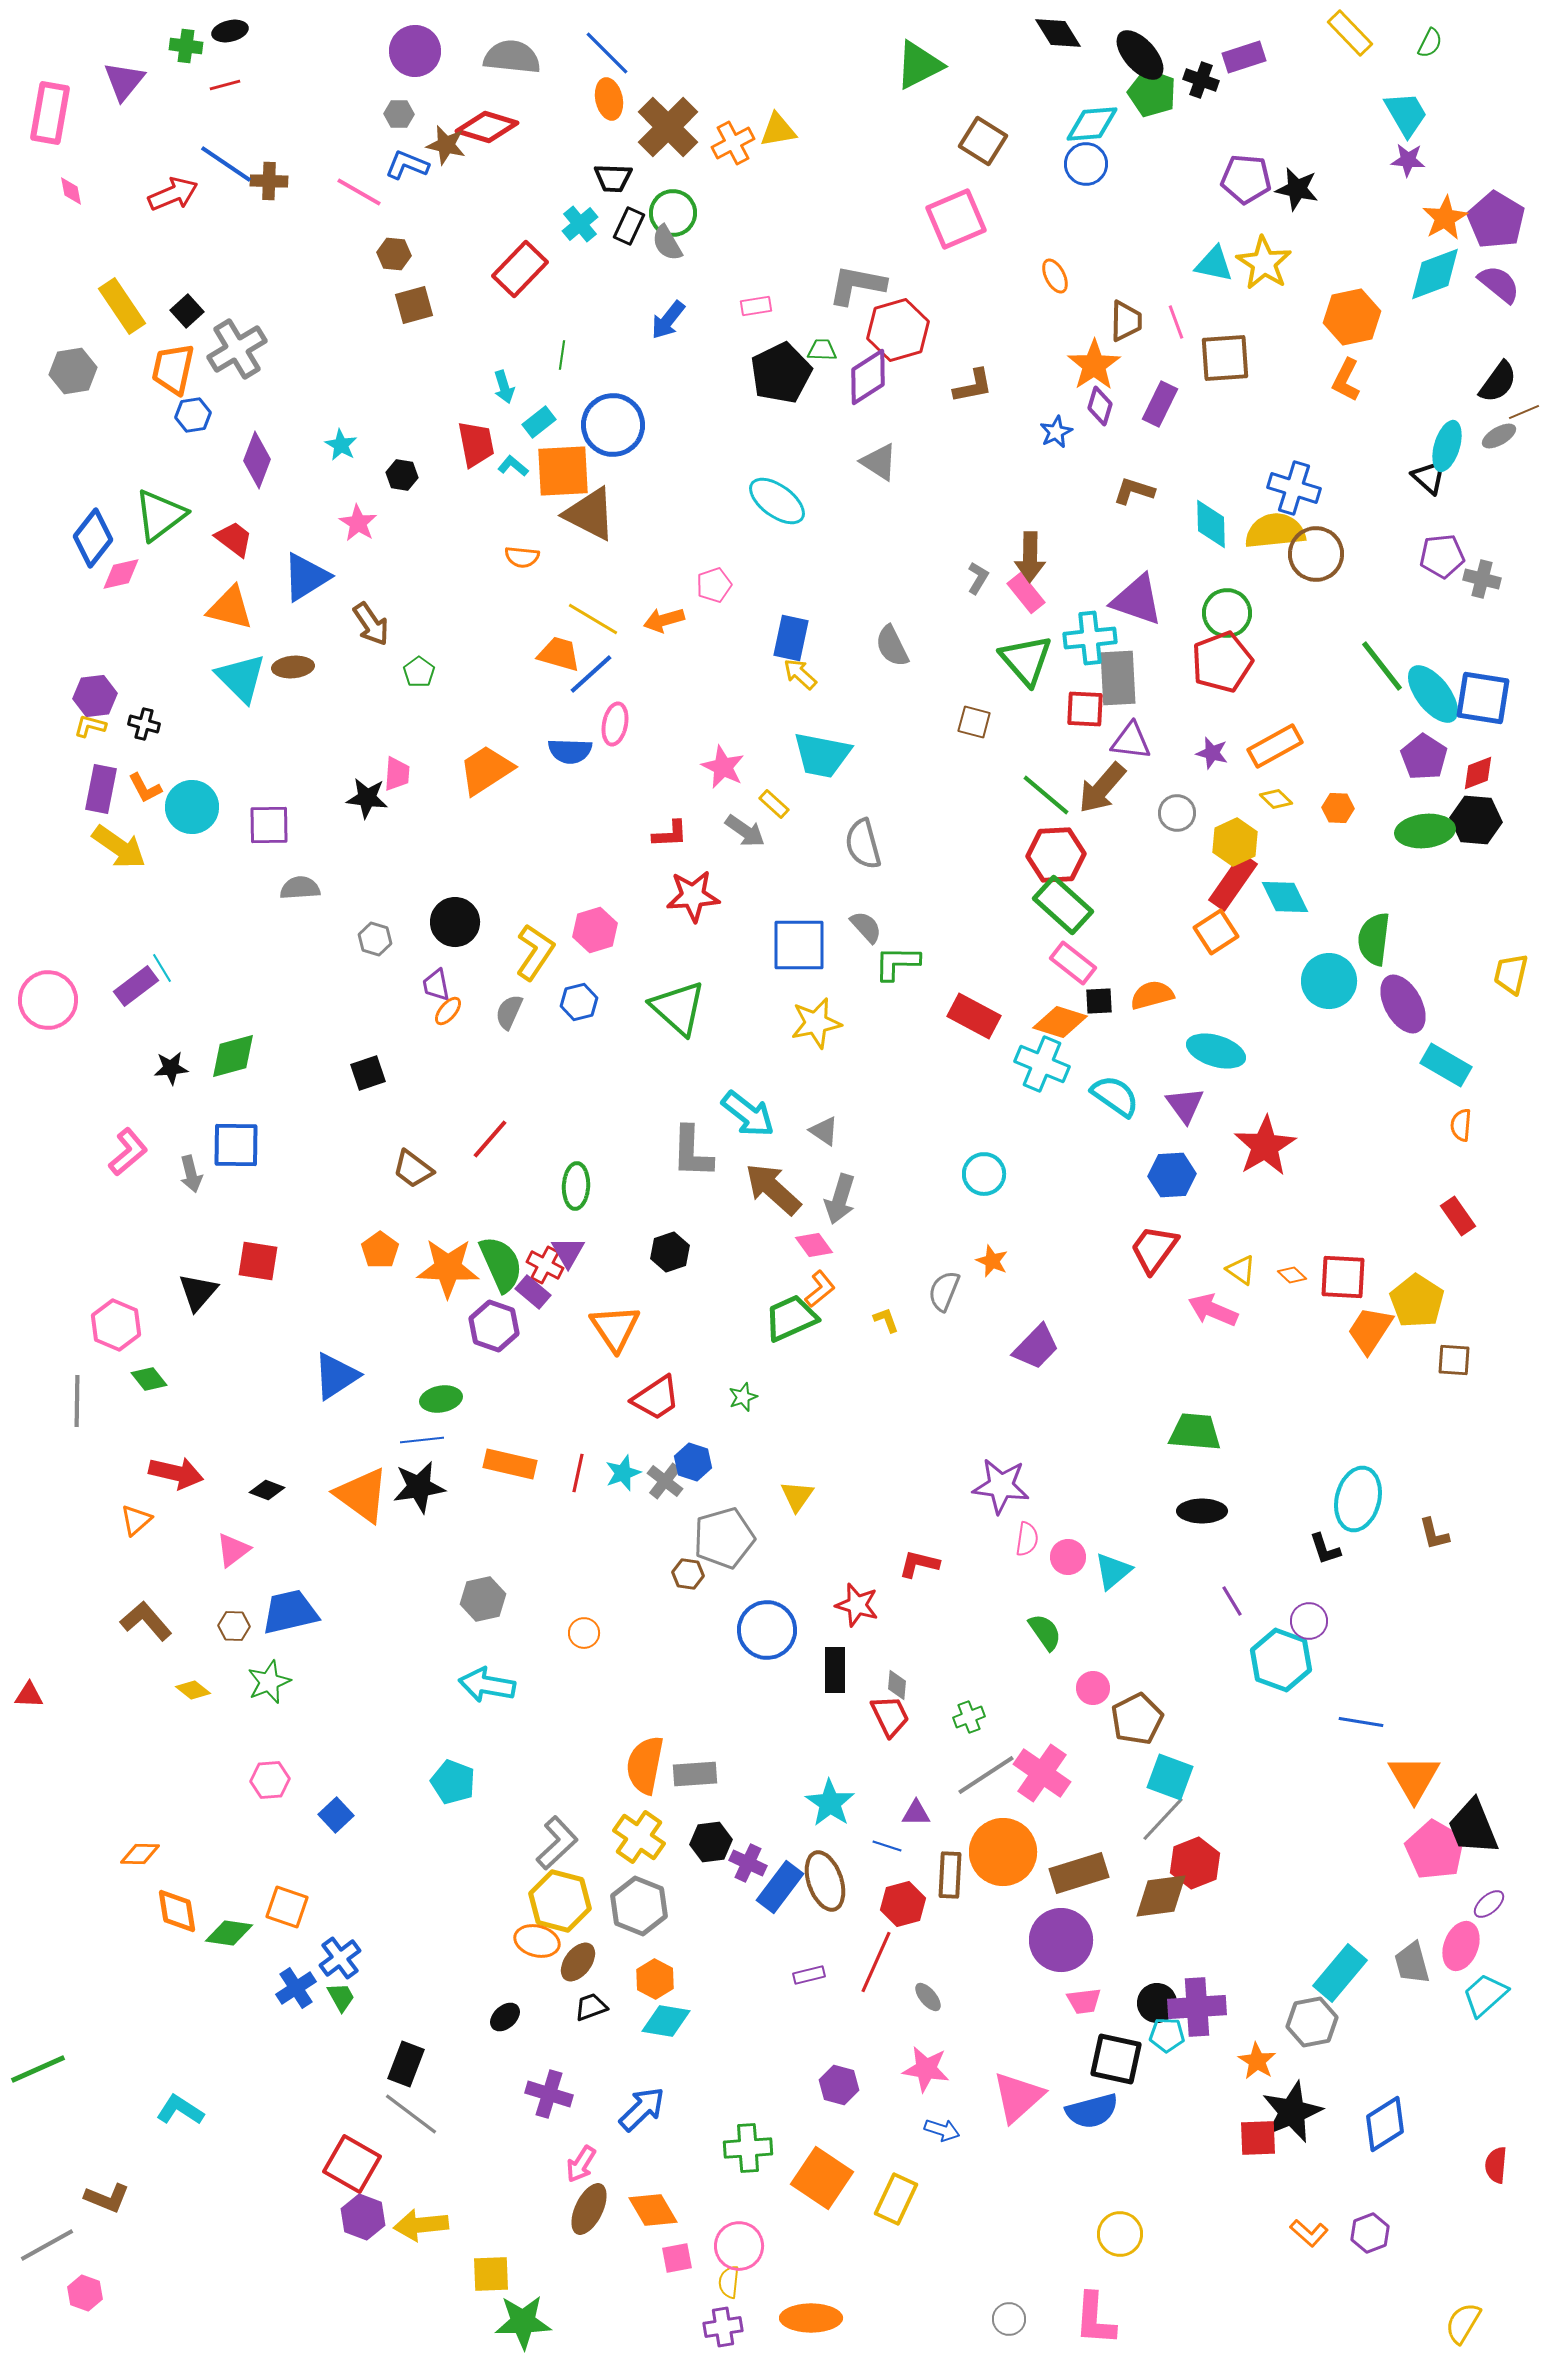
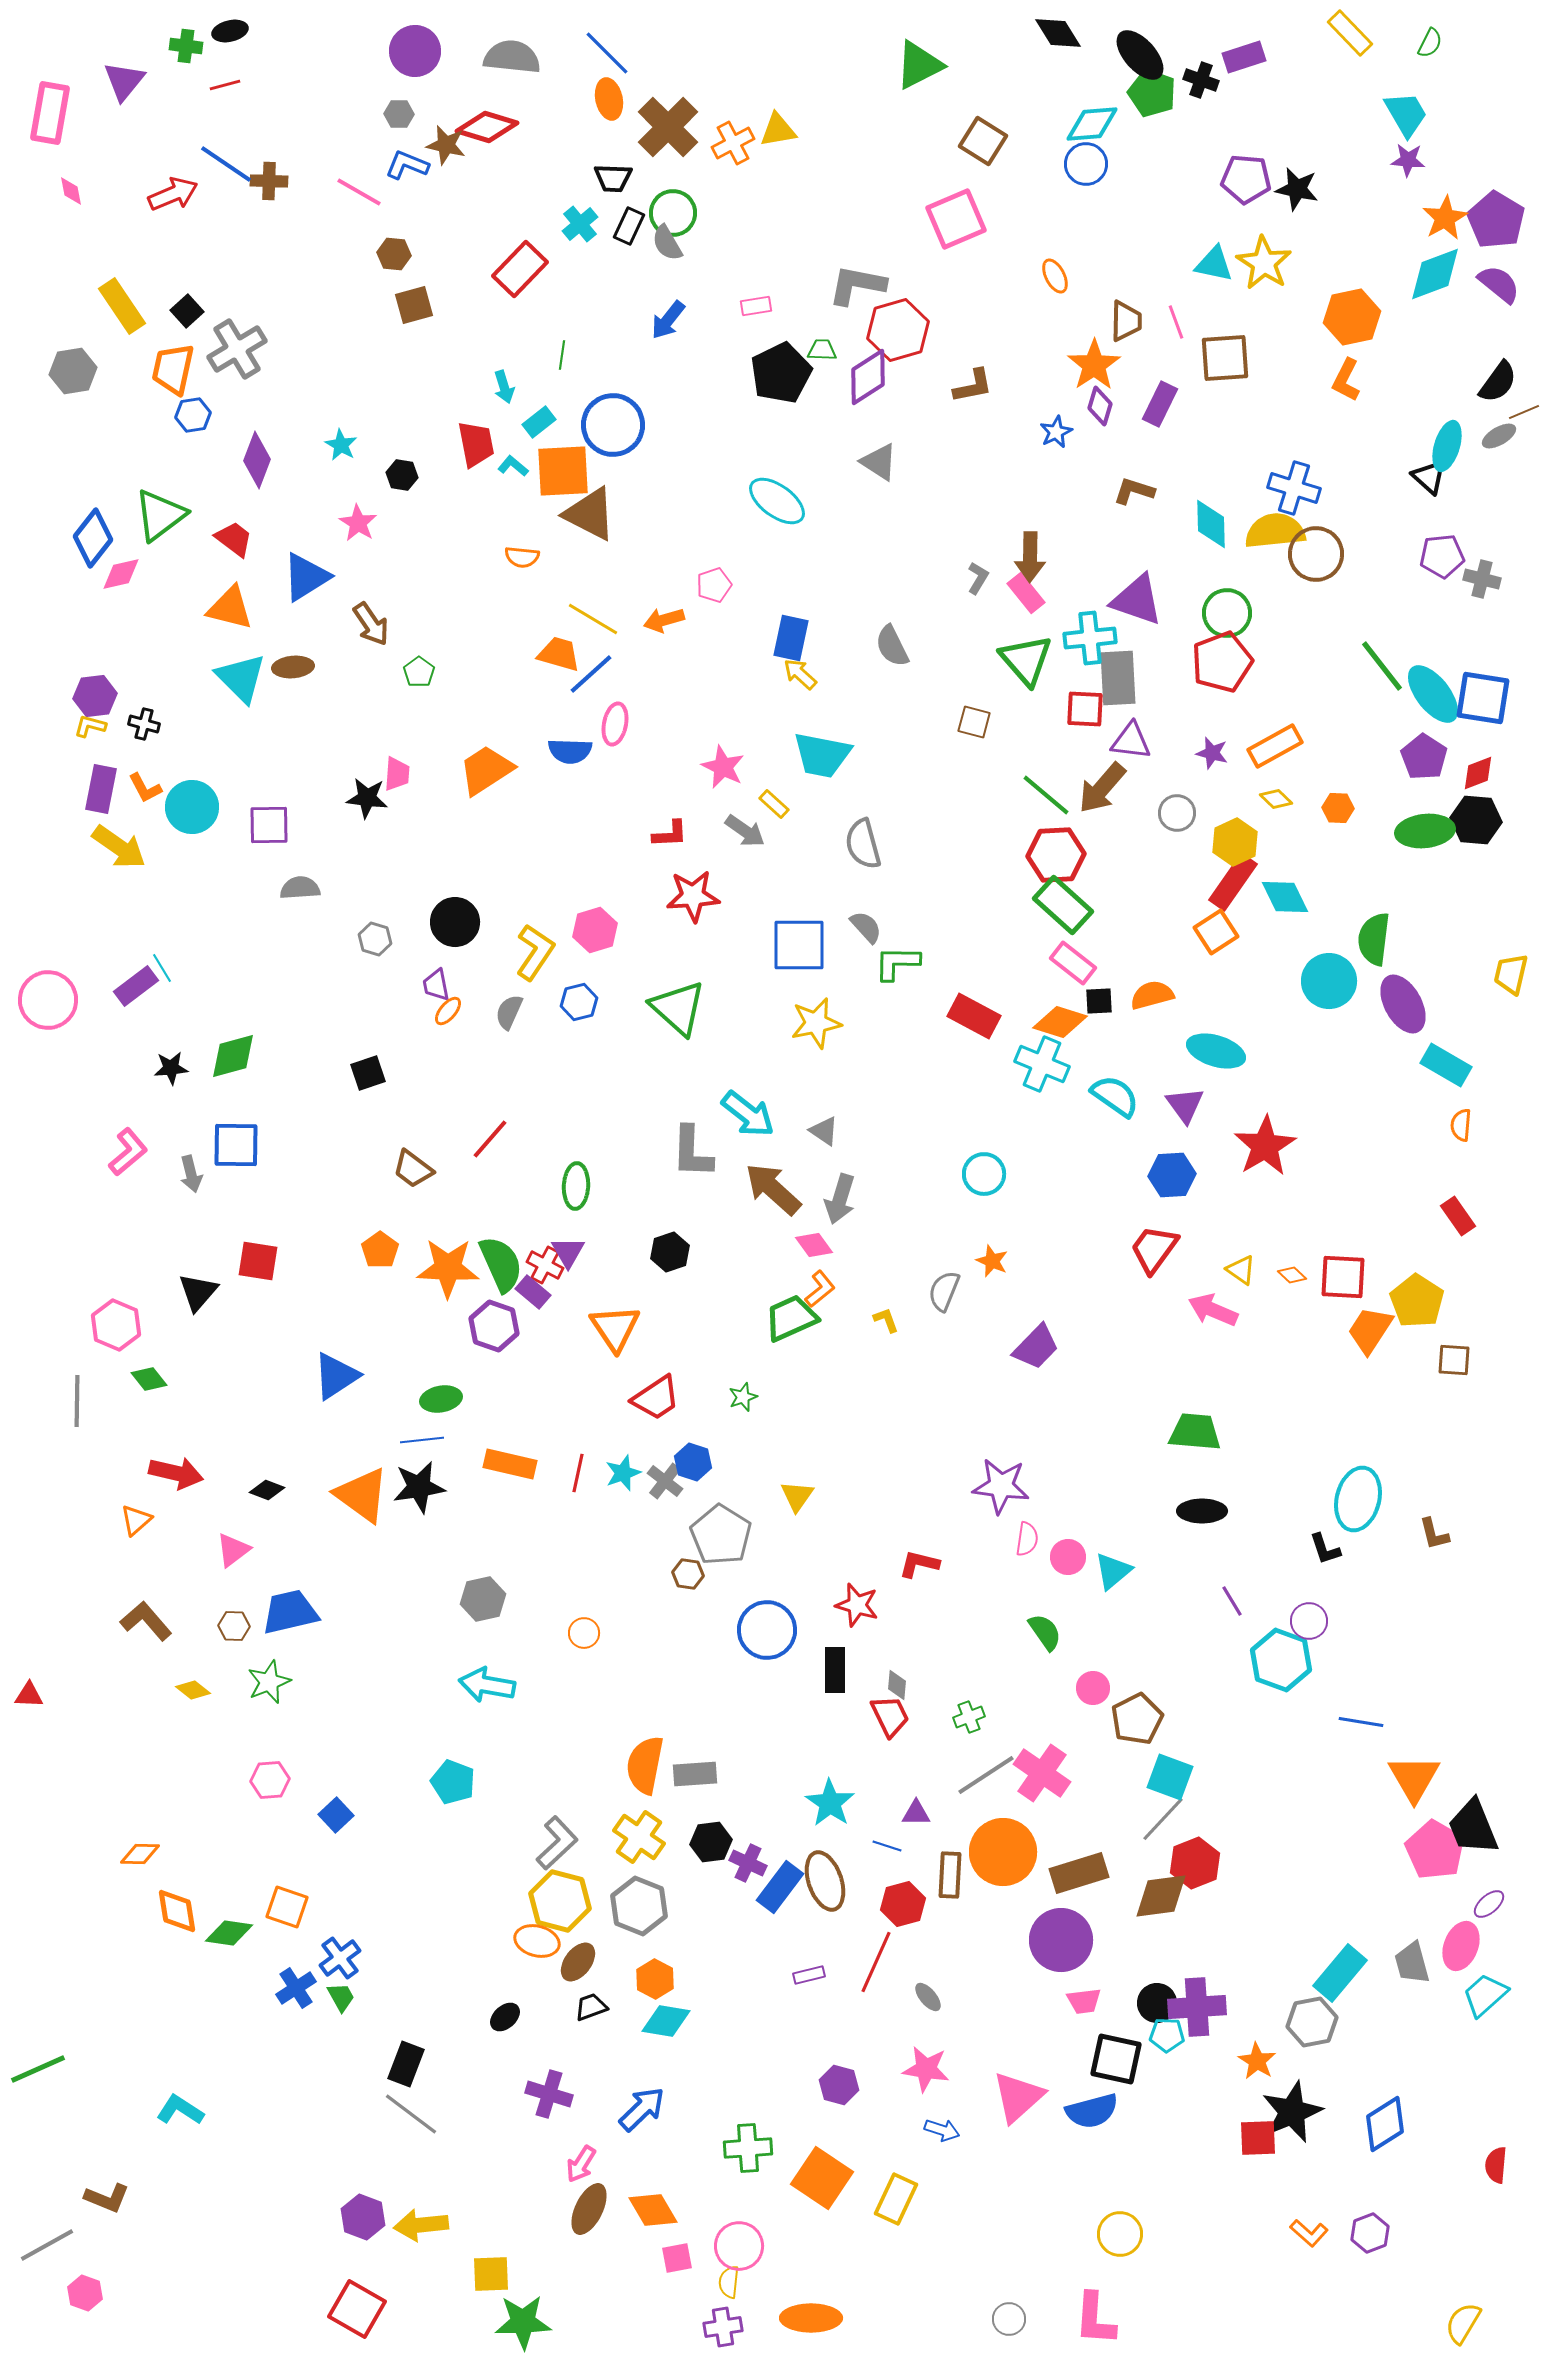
gray pentagon at (724, 1538): moved 3 px left, 3 px up; rotated 24 degrees counterclockwise
red square at (352, 2164): moved 5 px right, 145 px down
